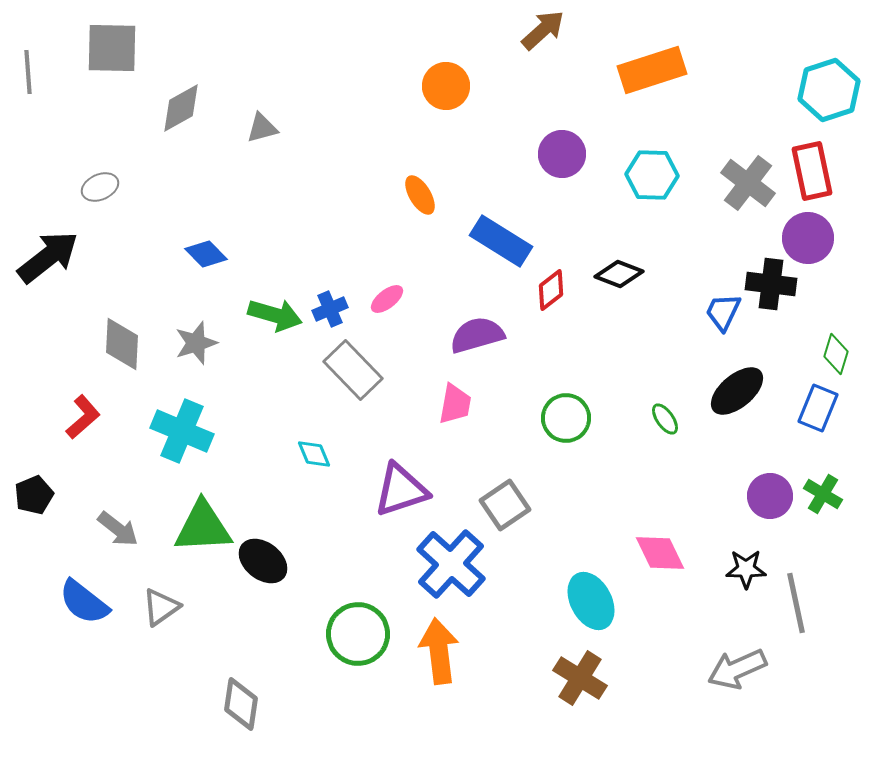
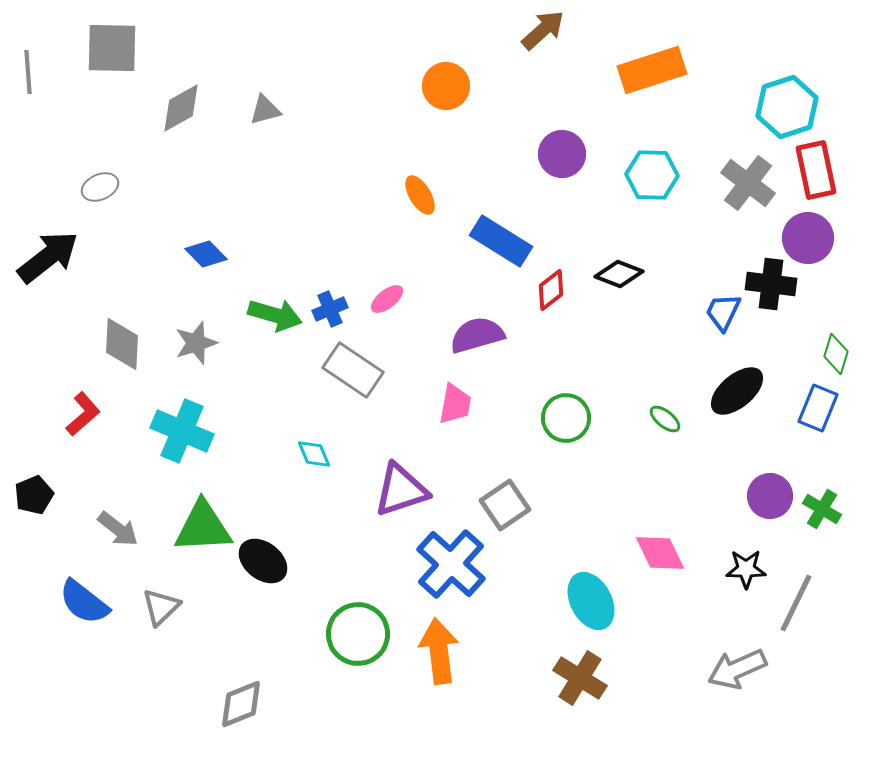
cyan hexagon at (829, 90): moved 42 px left, 17 px down
gray triangle at (262, 128): moved 3 px right, 18 px up
red rectangle at (812, 171): moved 4 px right, 1 px up
gray rectangle at (353, 370): rotated 12 degrees counterclockwise
red L-shape at (83, 417): moved 3 px up
green ellipse at (665, 419): rotated 16 degrees counterclockwise
green cross at (823, 494): moved 1 px left, 15 px down
gray line at (796, 603): rotated 38 degrees clockwise
gray triangle at (161, 607): rotated 9 degrees counterclockwise
gray diamond at (241, 704): rotated 60 degrees clockwise
